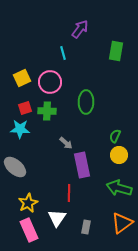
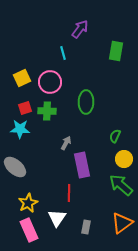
gray arrow: rotated 104 degrees counterclockwise
yellow circle: moved 5 px right, 4 px down
green arrow: moved 2 px right, 3 px up; rotated 25 degrees clockwise
